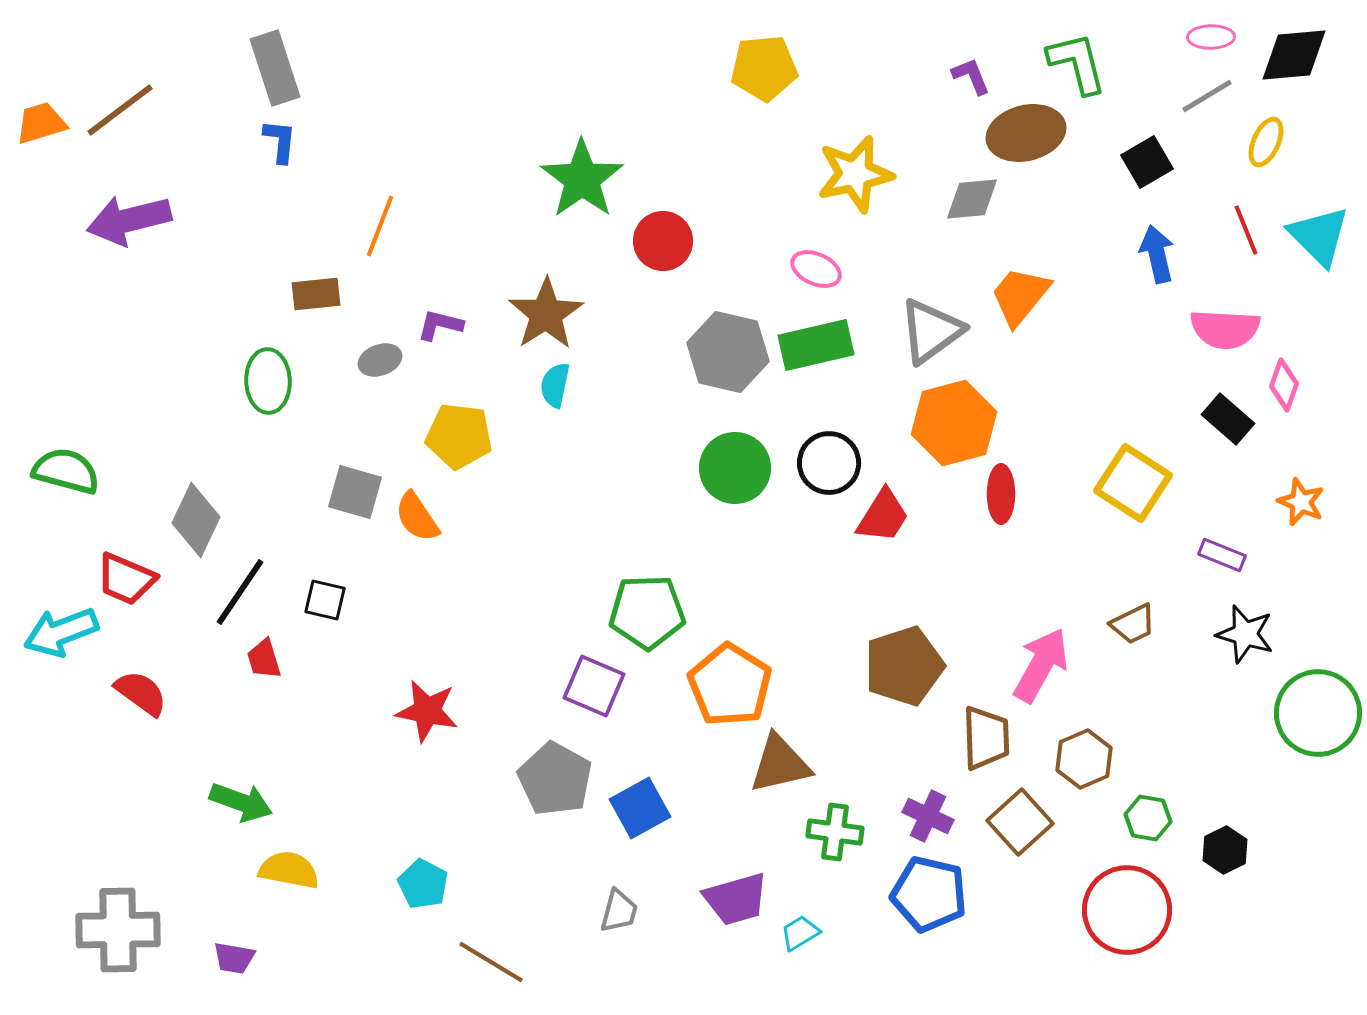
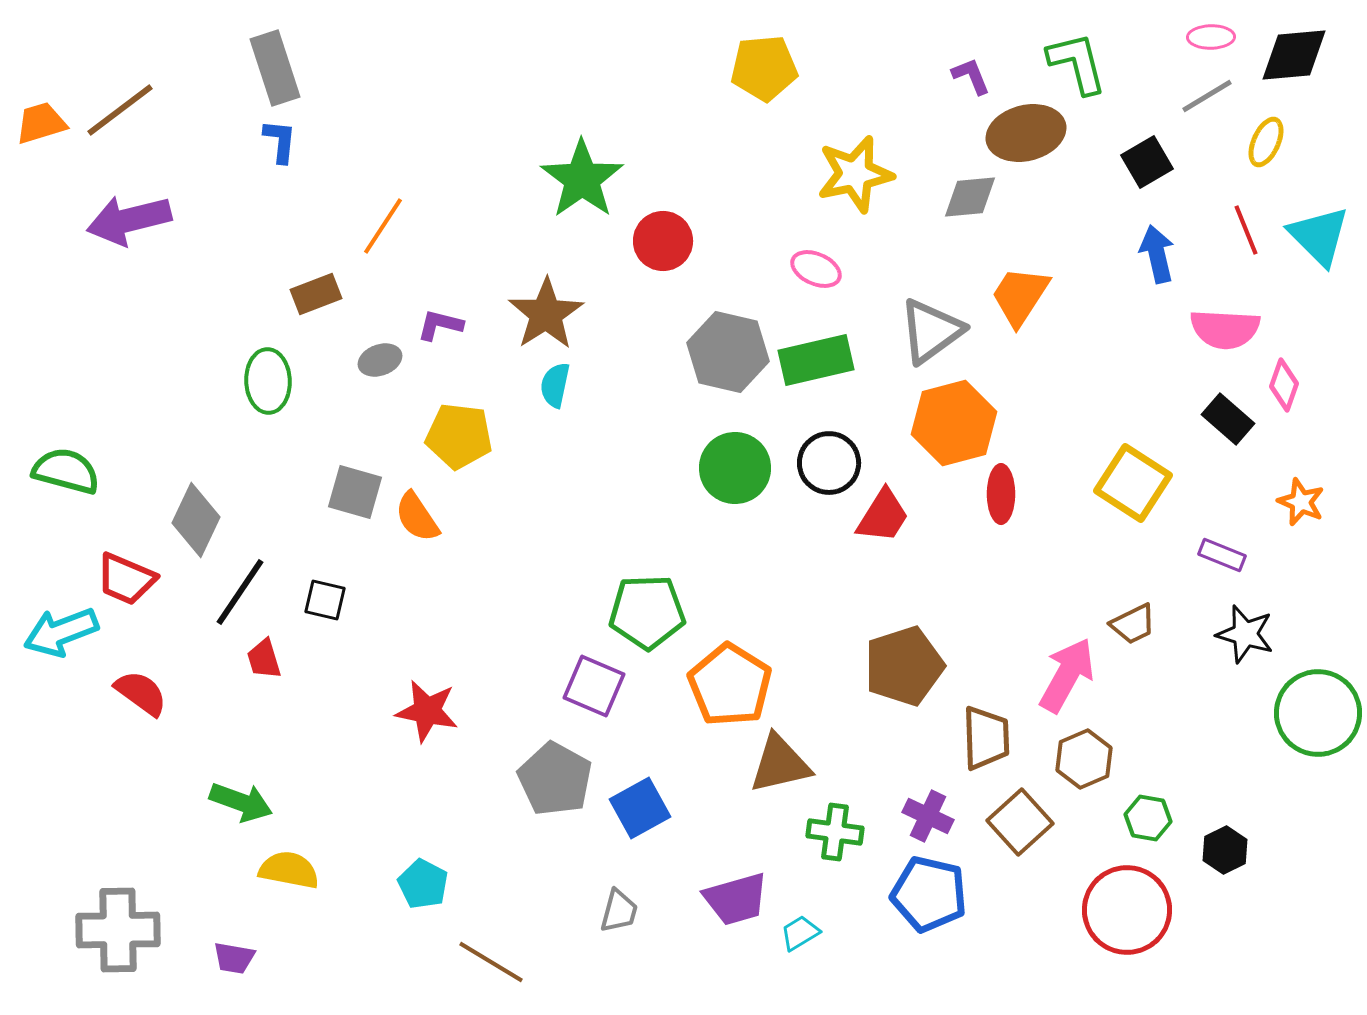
gray diamond at (972, 199): moved 2 px left, 2 px up
orange line at (380, 226): moved 3 px right; rotated 12 degrees clockwise
brown rectangle at (316, 294): rotated 15 degrees counterclockwise
orange trapezoid at (1020, 296): rotated 6 degrees counterclockwise
green rectangle at (816, 345): moved 15 px down
pink arrow at (1041, 665): moved 26 px right, 10 px down
